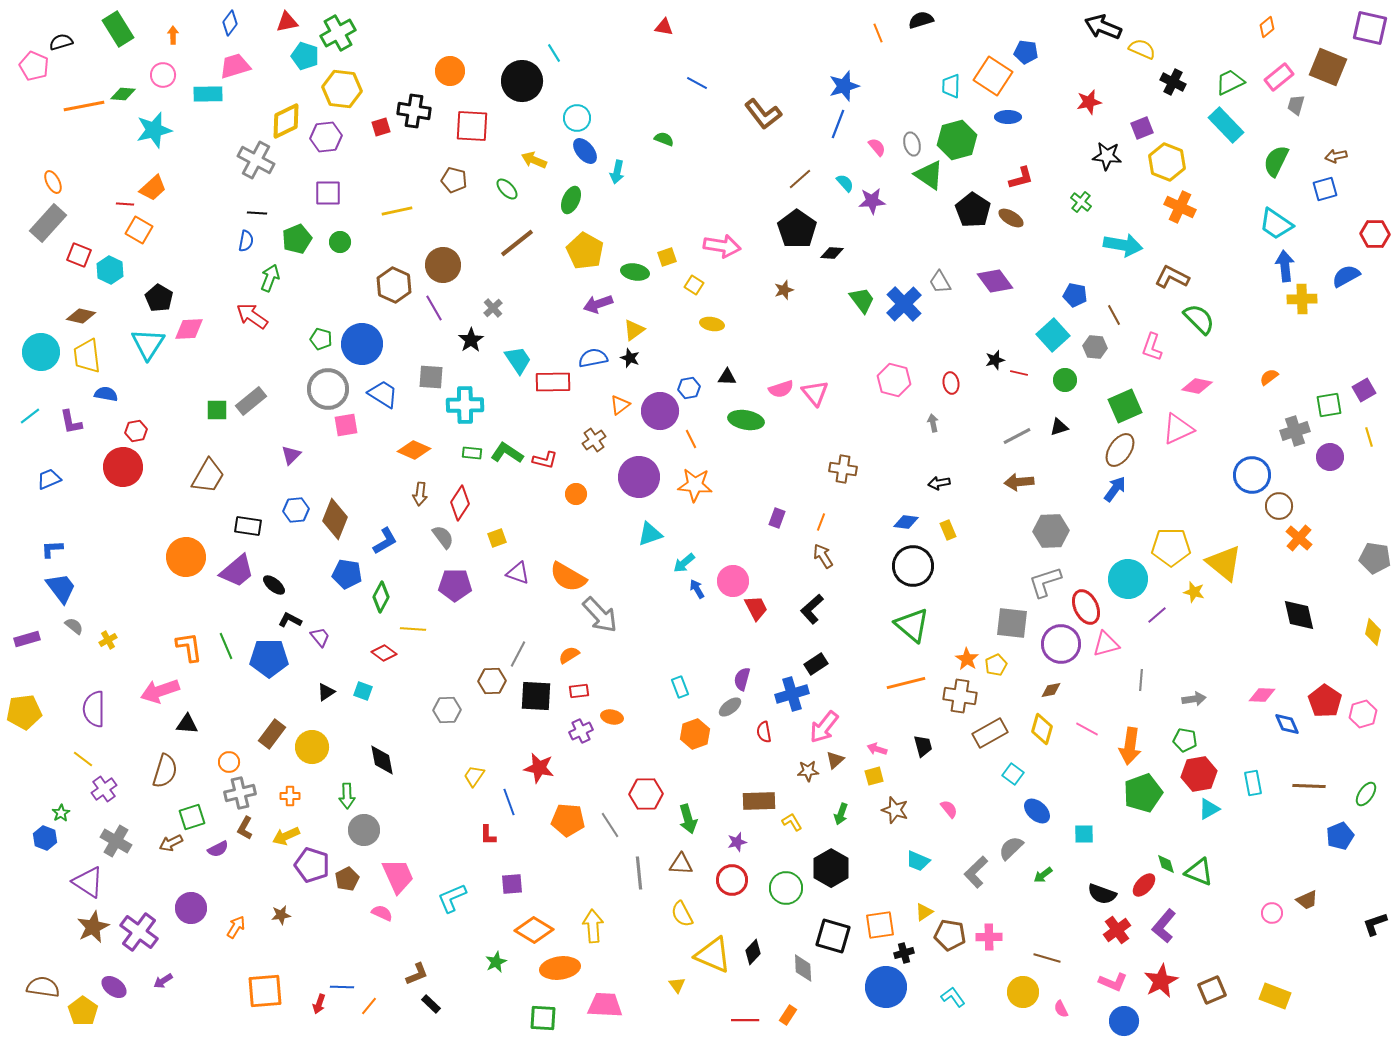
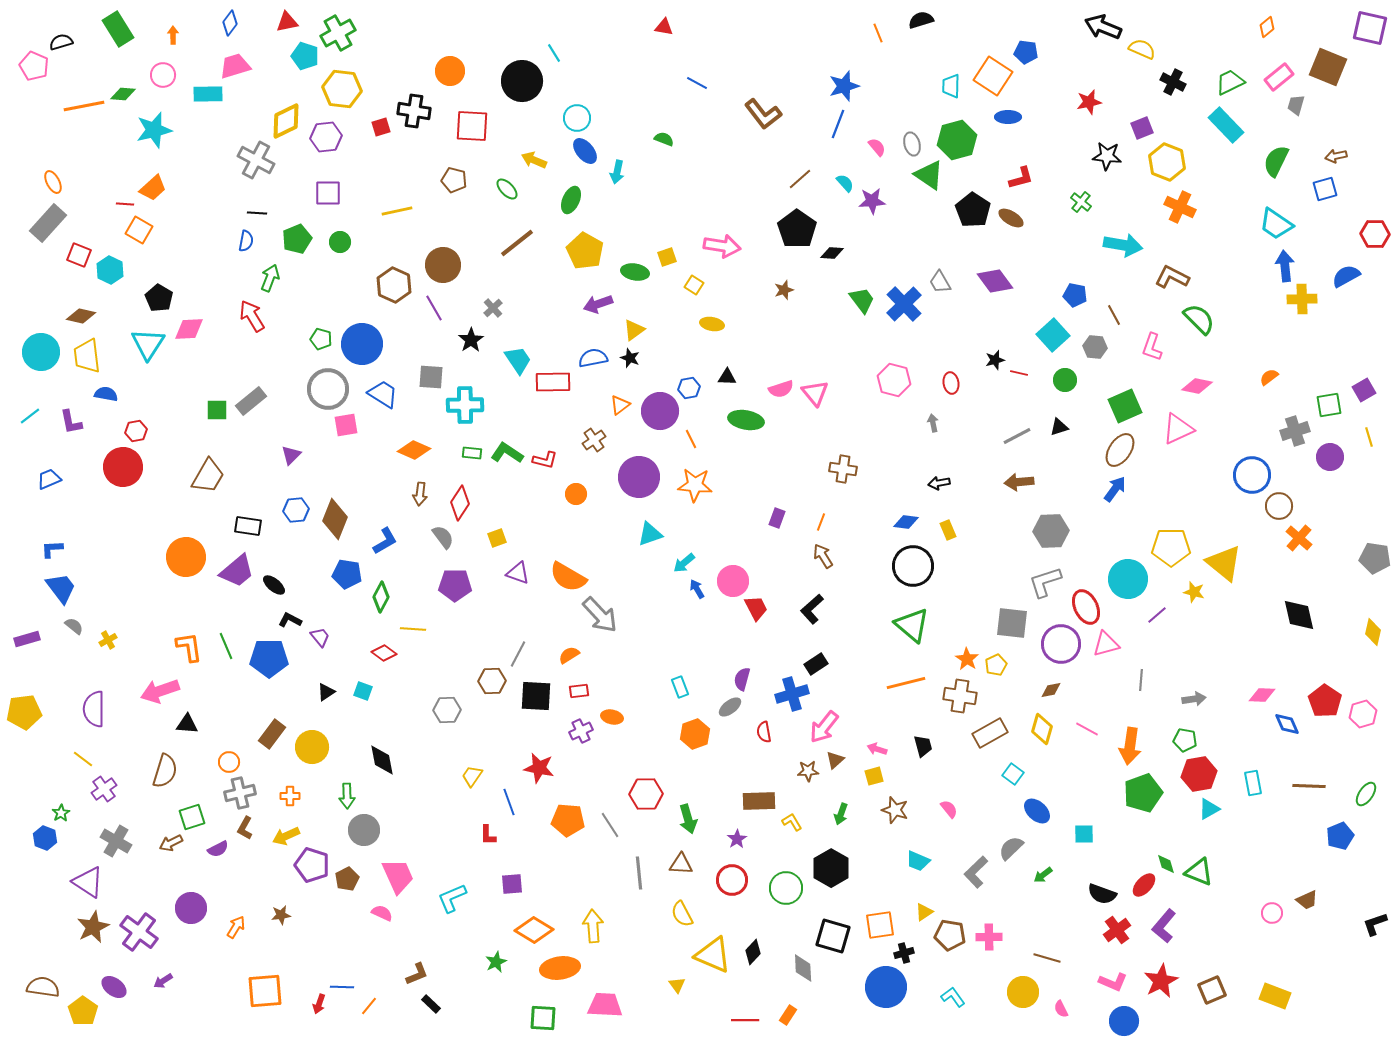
red arrow at (252, 316): rotated 24 degrees clockwise
yellow trapezoid at (474, 776): moved 2 px left
purple star at (737, 842): moved 3 px up; rotated 18 degrees counterclockwise
